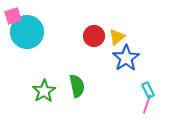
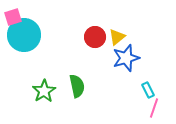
pink square: moved 1 px down
cyan circle: moved 3 px left, 3 px down
red circle: moved 1 px right, 1 px down
blue star: rotated 16 degrees clockwise
pink line: moved 7 px right, 4 px down
